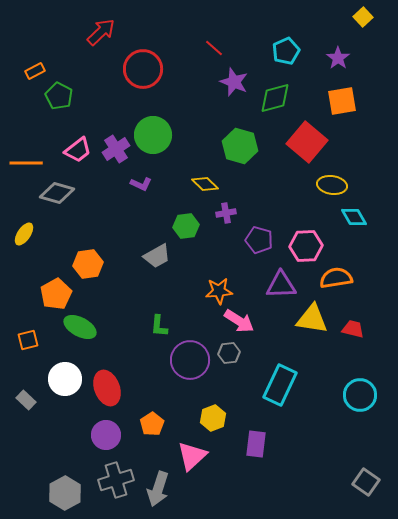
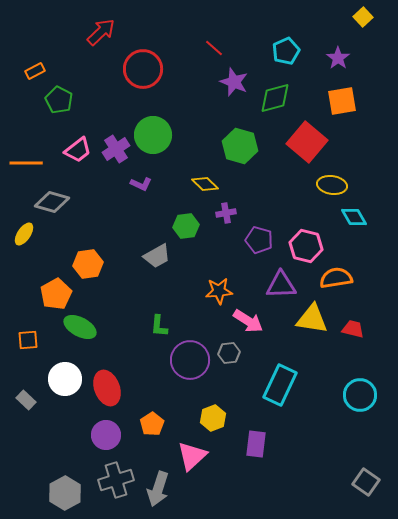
green pentagon at (59, 96): moved 4 px down
gray diamond at (57, 193): moved 5 px left, 9 px down
pink hexagon at (306, 246): rotated 16 degrees clockwise
pink arrow at (239, 321): moved 9 px right
orange square at (28, 340): rotated 10 degrees clockwise
